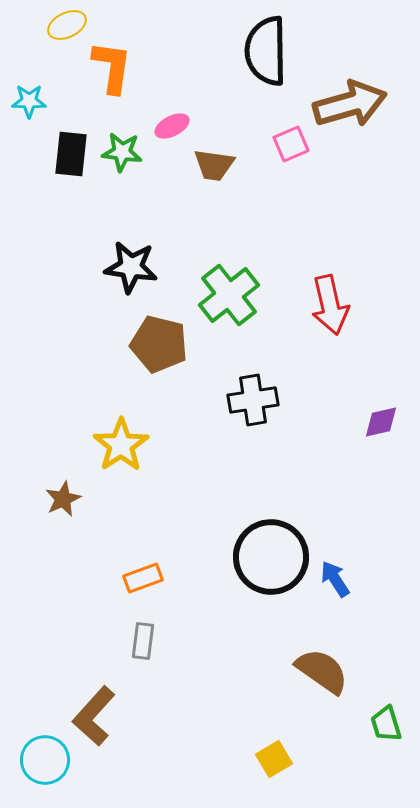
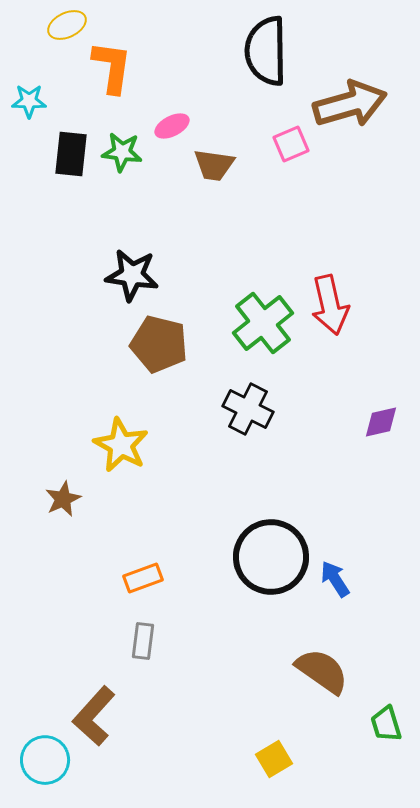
black star: moved 1 px right, 8 px down
green cross: moved 34 px right, 28 px down
black cross: moved 5 px left, 9 px down; rotated 36 degrees clockwise
yellow star: rotated 10 degrees counterclockwise
